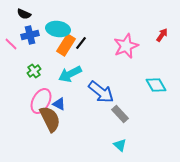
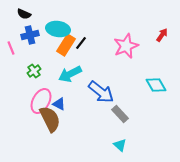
pink line: moved 4 px down; rotated 24 degrees clockwise
